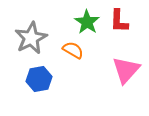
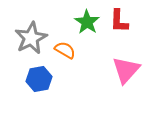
orange semicircle: moved 8 px left
